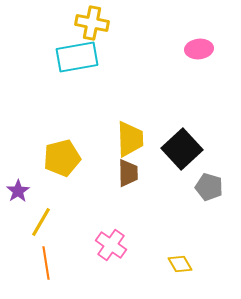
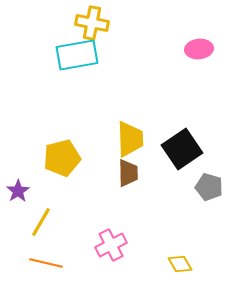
cyan rectangle: moved 2 px up
black square: rotated 9 degrees clockwise
pink cross: rotated 28 degrees clockwise
orange line: rotated 68 degrees counterclockwise
